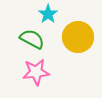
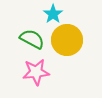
cyan star: moved 5 px right
yellow circle: moved 11 px left, 3 px down
